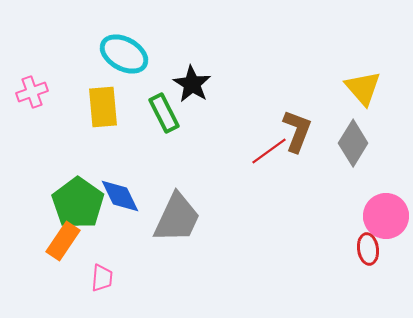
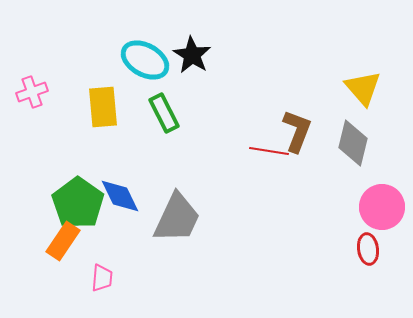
cyan ellipse: moved 21 px right, 6 px down
black star: moved 29 px up
gray diamond: rotated 18 degrees counterclockwise
red line: rotated 45 degrees clockwise
pink circle: moved 4 px left, 9 px up
